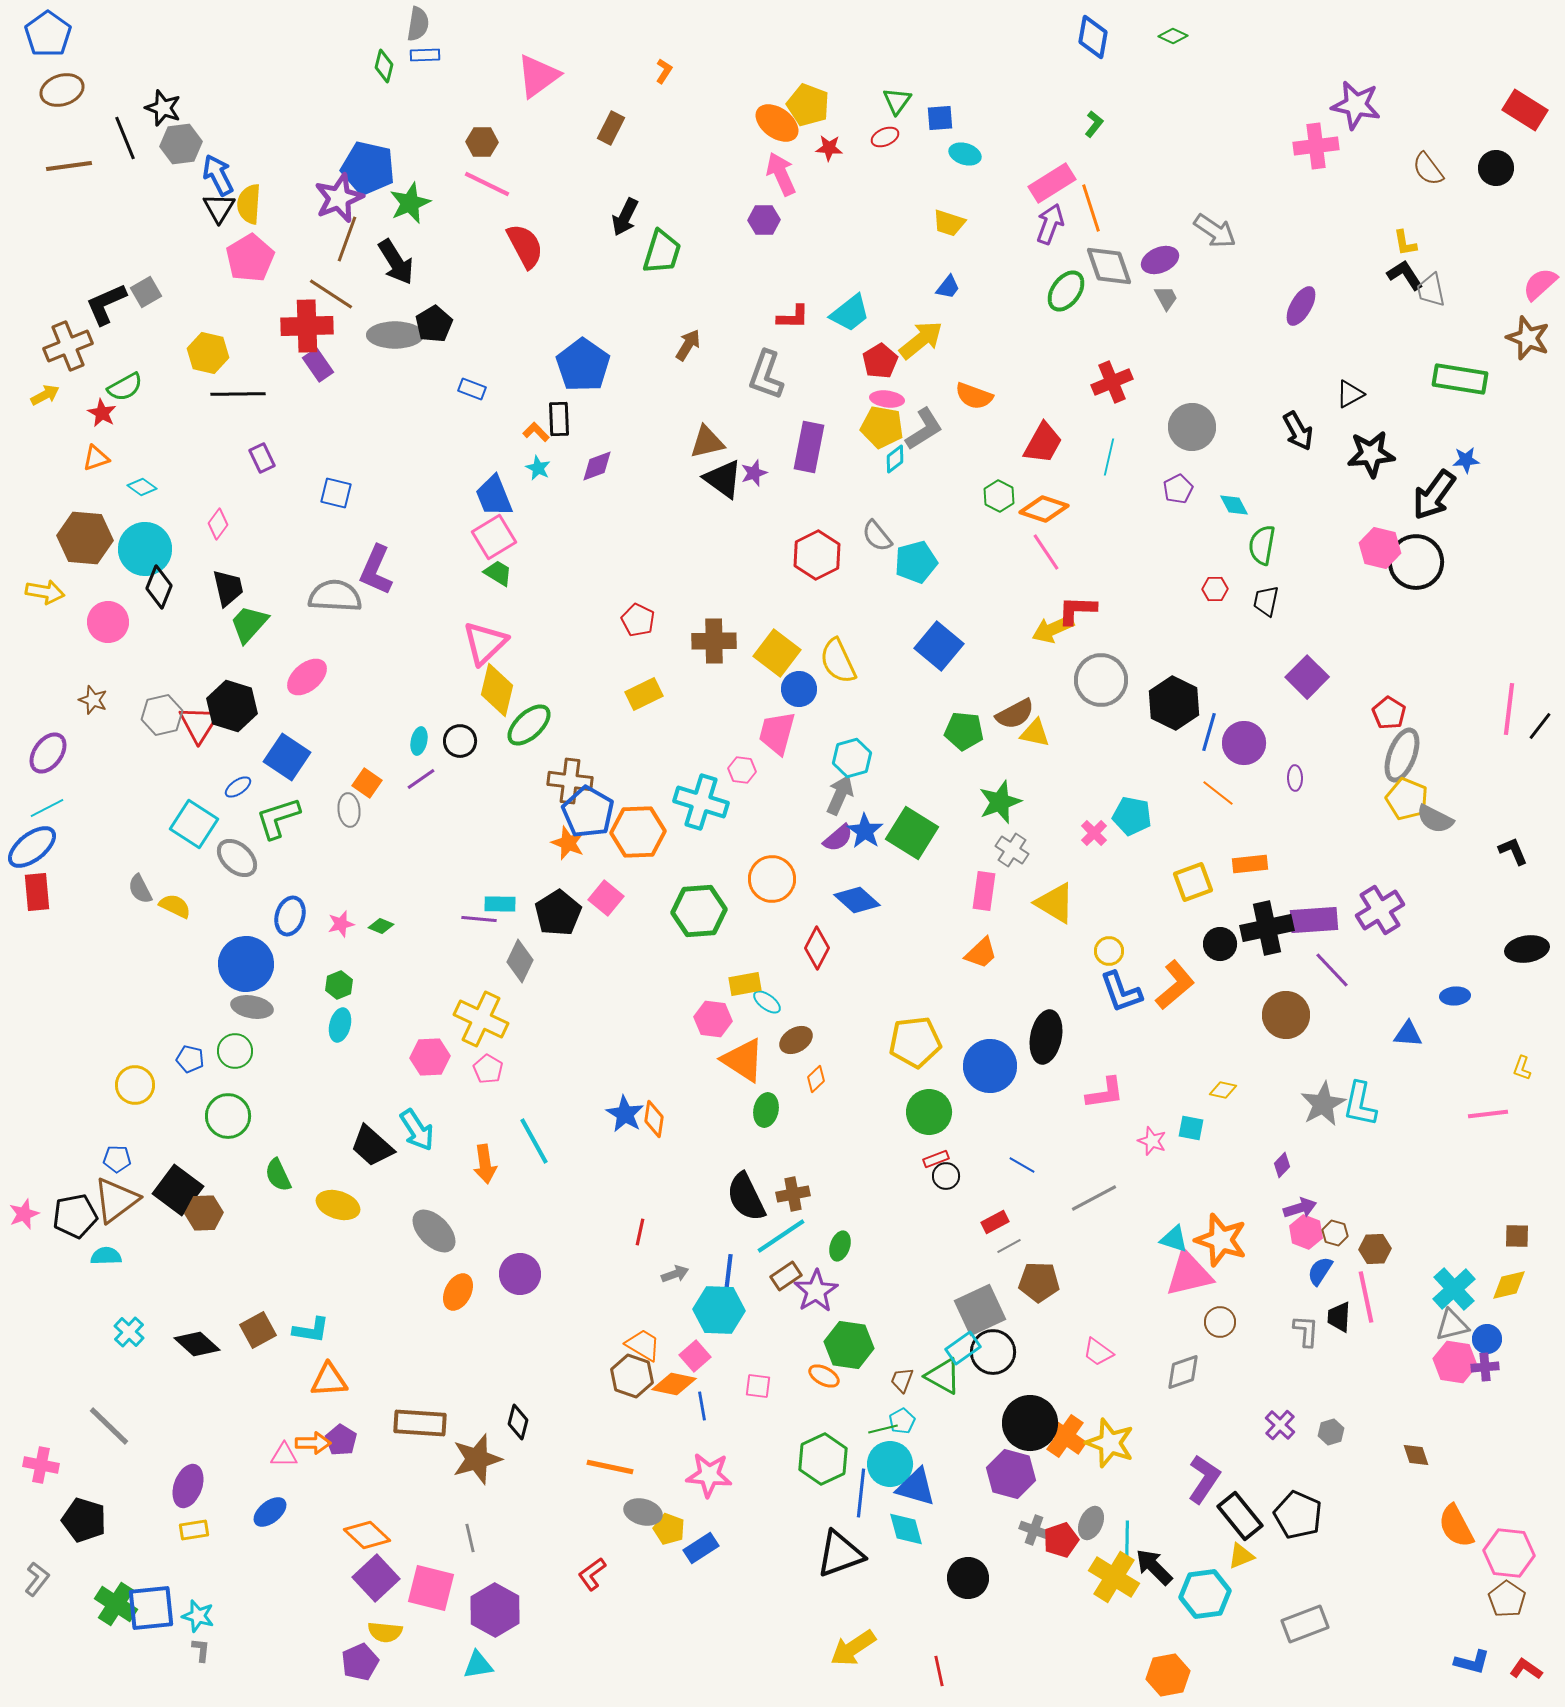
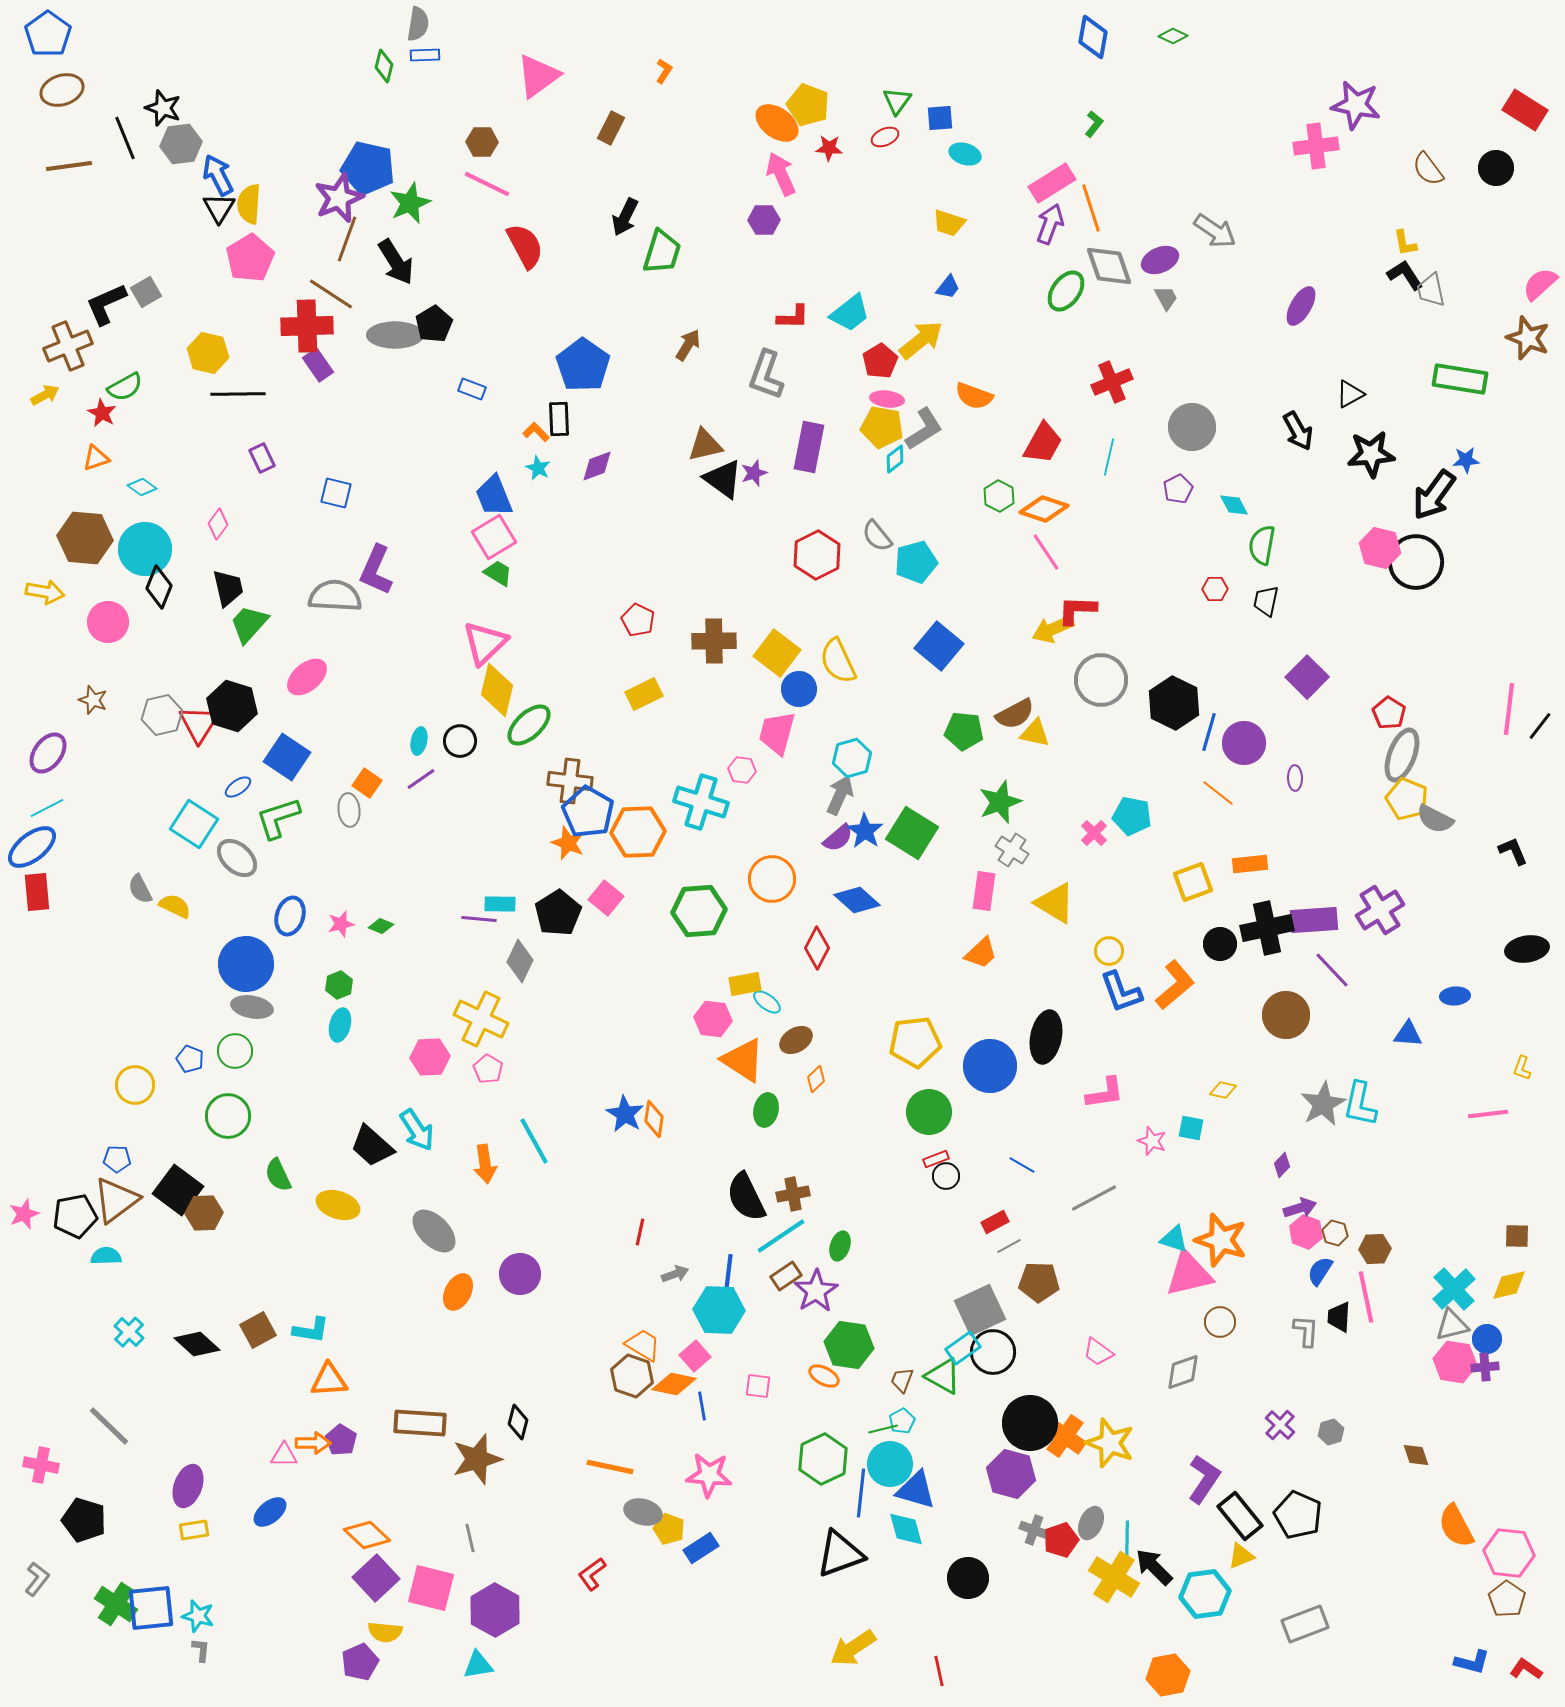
brown triangle at (707, 442): moved 2 px left, 3 px down
blue pentagon at (190, 1059): rotated 8 degrees clockwise
blue triangle at (916, 1487): moved 3 px down
